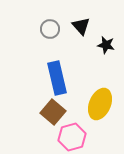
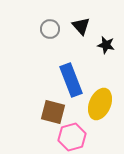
blue rectangle: moved 14 px right, 2 px down; rotated 8 degrees counterclockwise
brown square: rotated 25 degrees counterclockwise
